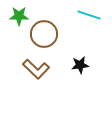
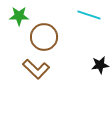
brown circle: moved 3 px down
black star: moved 20 px right
